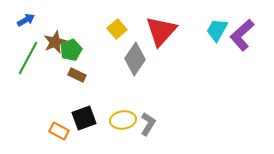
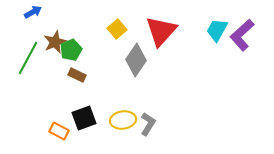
blue arrow: moved 7 px right, 8 px up
gray diamond: moved 1 px right, 1 px down
